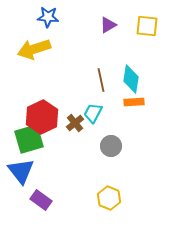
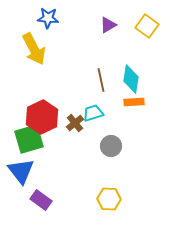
blue star: moved 1 px down
yellow square: rotated 30 degrees clockwise
yellow arrow: rotated 100 degrees counterclockwise
cyan trapezoid: rotated 45 degrees clockwise
yellow hexagon: moved 1 px down; rotated 20 degrees counterclockwise
